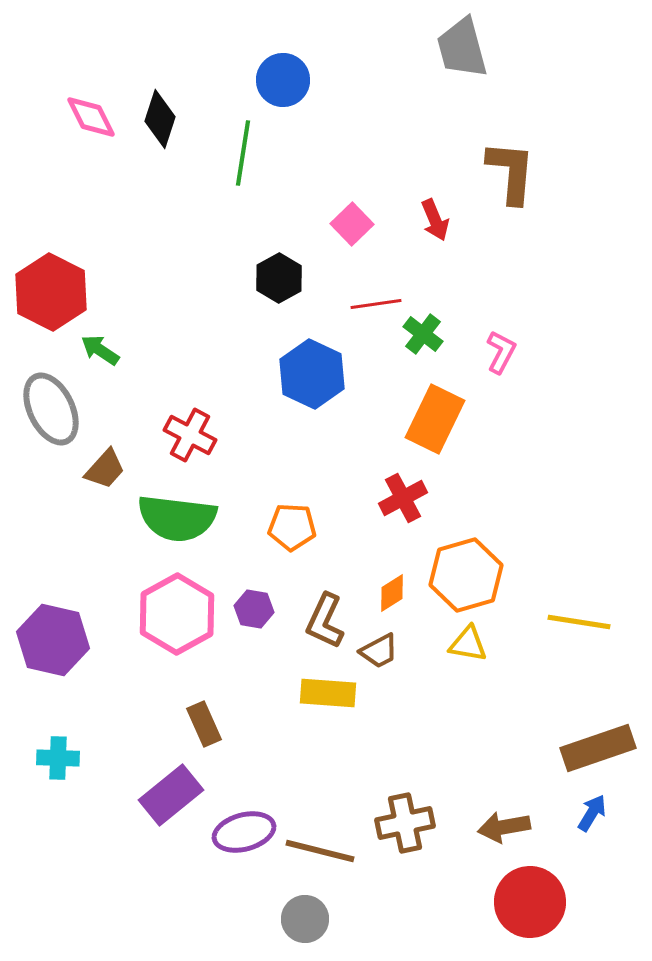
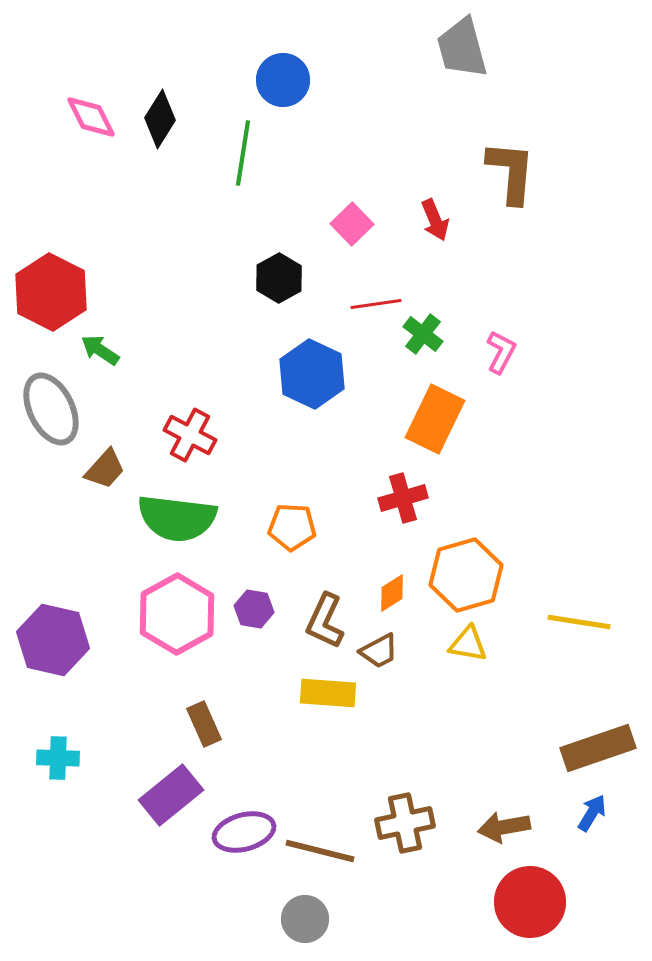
black diamond at (160, 119): rotated 14 degrees clockwise
red cross at (403, 498): rotated 12 degrees clockwise
